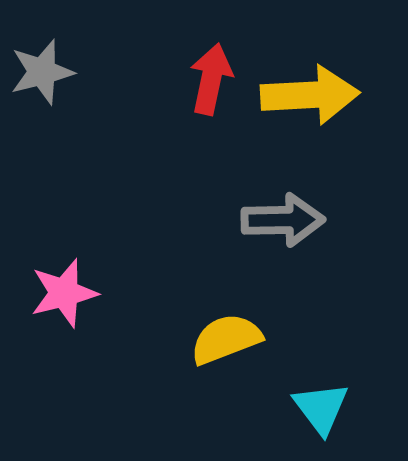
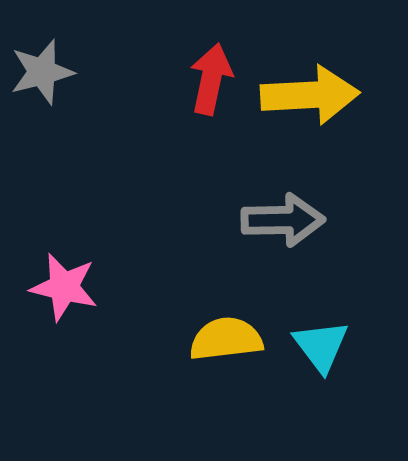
pink star: moved 6 px up; rotated 28 degrees clockwise
yellow semicircle: rotated 14 degrees clockwise
cyan triangle: moved 62 px up
